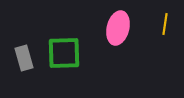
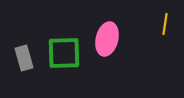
pink ellipse: moved 11 px left, 11 px down
